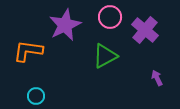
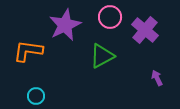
green triangle: moved 3 px left
